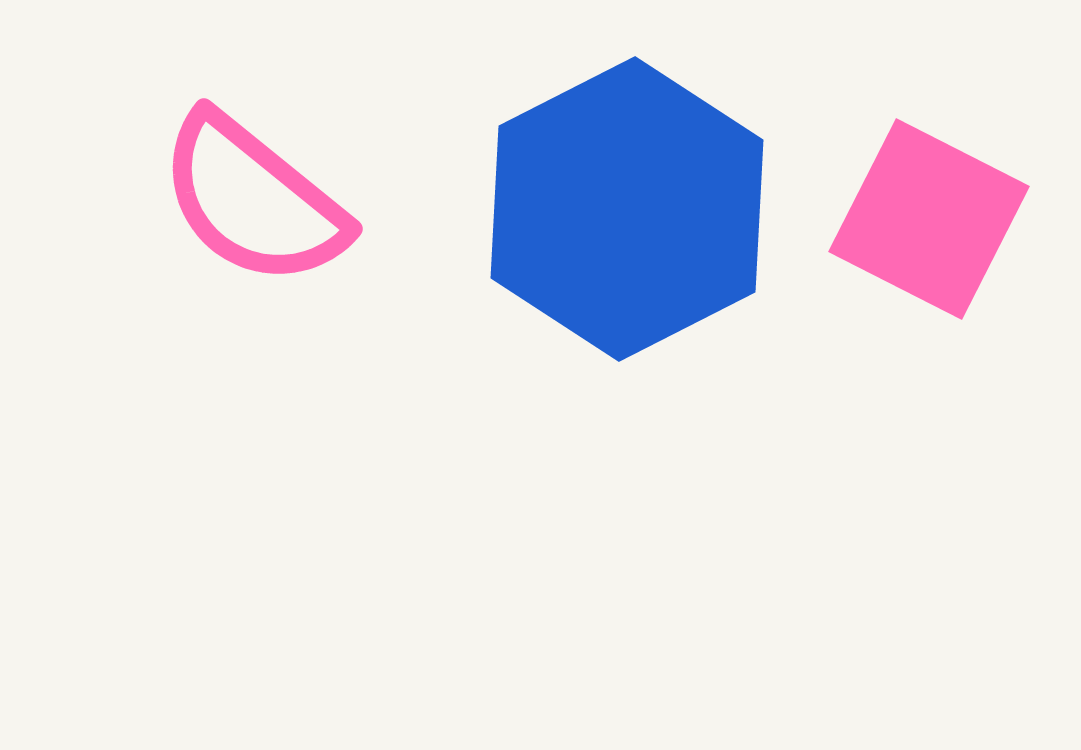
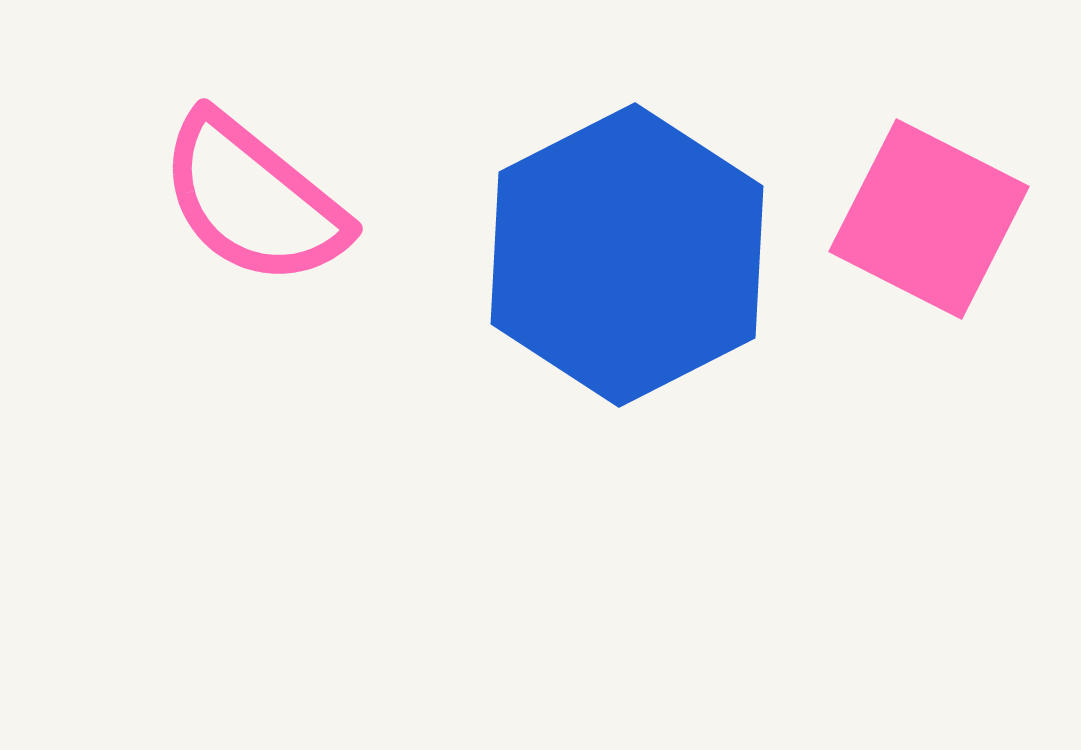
blue hexagon: moved 46 px down
